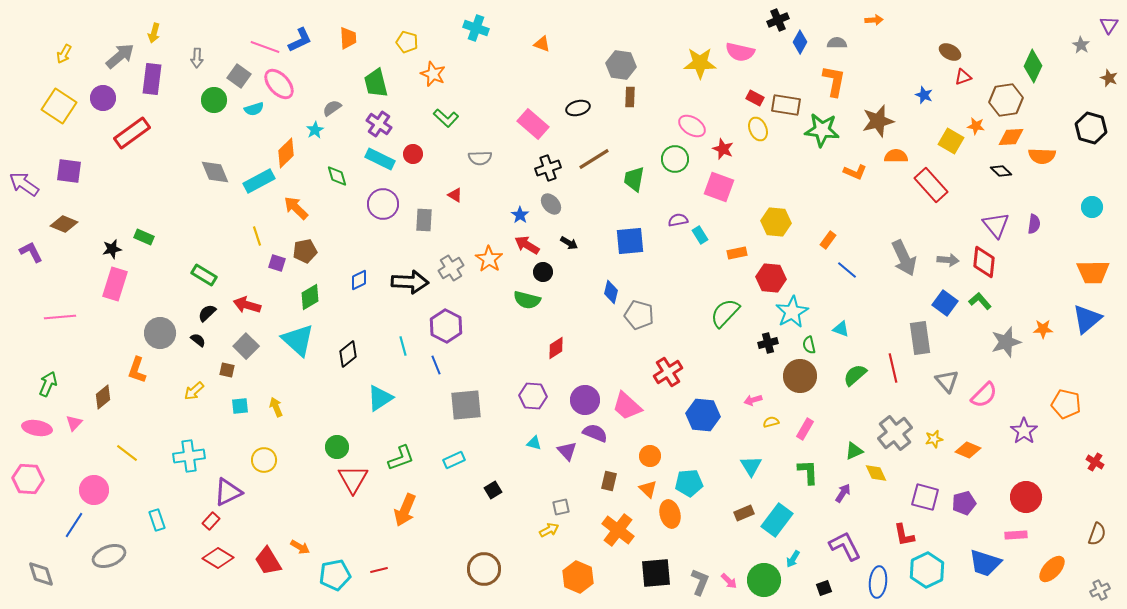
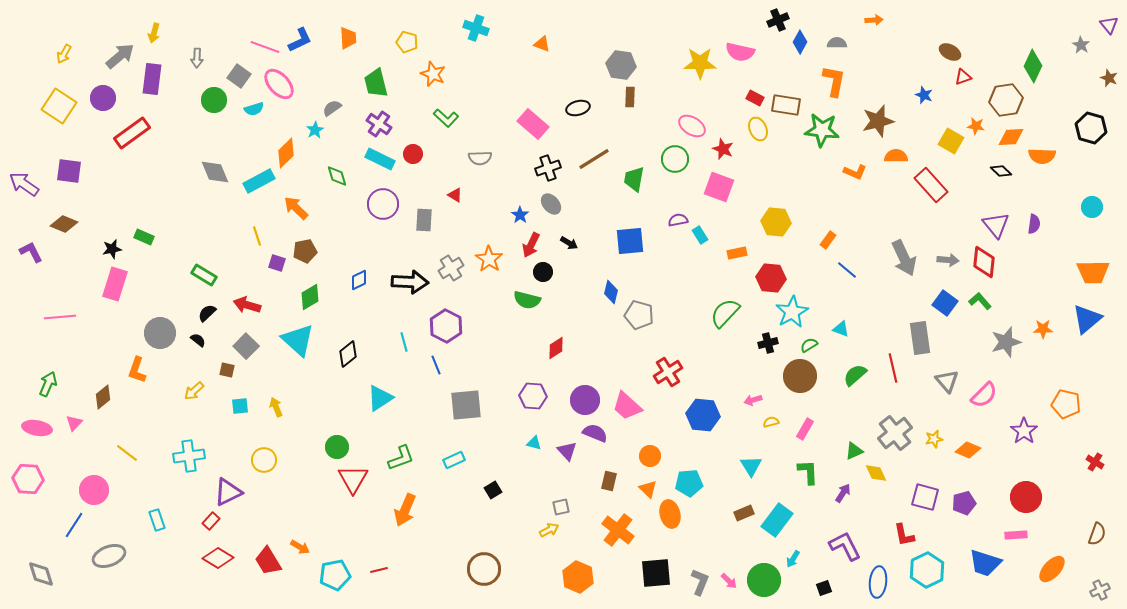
purple triangle at (1109, 25): rotated 12 degrees counterclockwise
red arrow at (527, 245): moved 4 px right; rotated 95 degrees counterclockwise
green semicircle at (809, 345): rotated 72 degrees clockwise
cyan line at (403, 346): moved 1 px right, 4 px up
